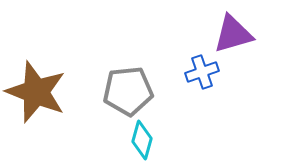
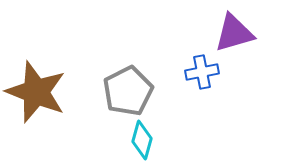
purple triangle: moved 1 px right, 1 px up
blue cross: rotated 8 degrees clockwise
gray pentagon: rotated 21 degrees counterclockwise
